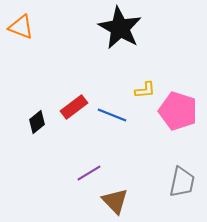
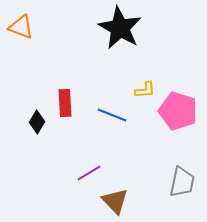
red rectangle: moved 9 px left, 4 px up; rotated 56 degrees counterclockwise
black diamond: rotated 20 degrees counterclockwise
